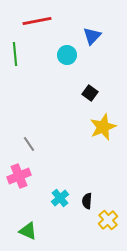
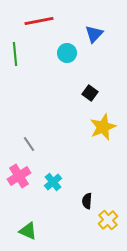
red line: moved 2 px right
blue triangle: moved 2 px right, 2 px up
cyan circle: moved 2 px up
pink cross: rotated 10 degrees counterclockwise
cyan cross: moved 7 px left, 16 px up
